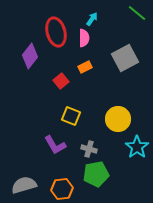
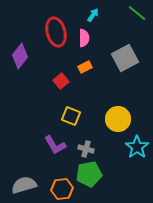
cyan arrow: moved 1 px right, 4 px up
purple diamond: moved 10 px left
gray cross: moved 3 px left
green pentagon: moved 7 px left
